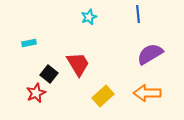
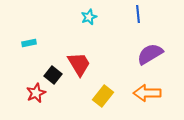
red trapezoid: moved 1 px right
black square: moved 4 px right, 1 px down
yellow rectangle: rotated 10 degrees counterclockwise
